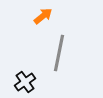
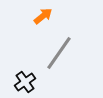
gray line: rotated 24 degrees clockwise
